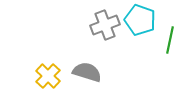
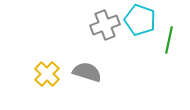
green line: moved 1 px left
yellow cross: moved 1 px left, 2 px up
